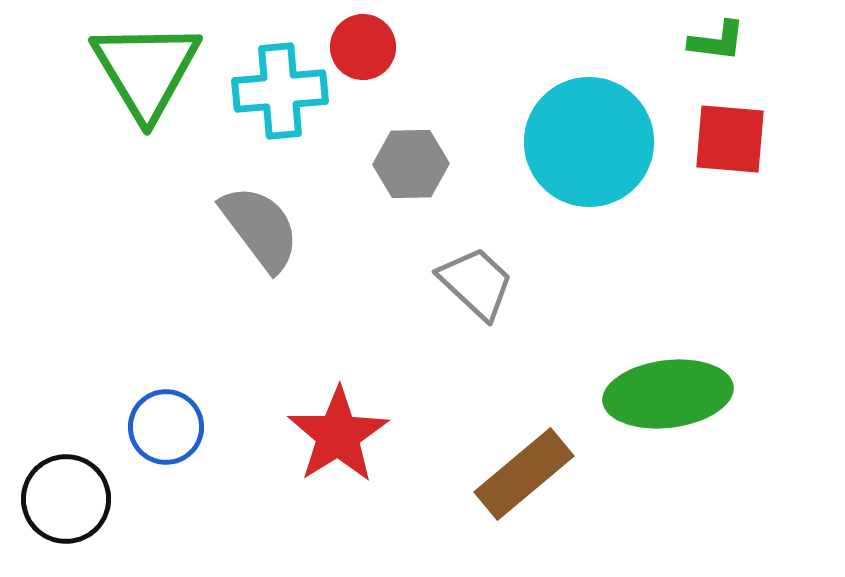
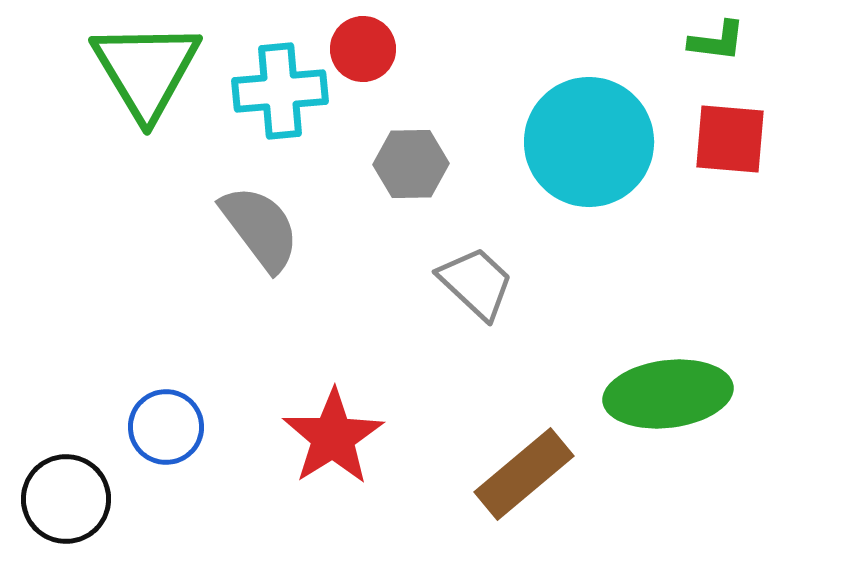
red circle: moved 2 px down
red star: moved 5 px left, 2 px down
